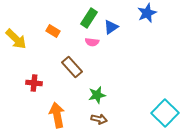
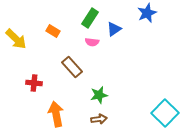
green rectangle: moved 1 px right
blue triangle: moved 3 px right, 2 px down
green star: moved 2 px right
orange arrow: moved 1 px left, 1 px up
brown arrow: rotated 21 degrees counterclockwise
